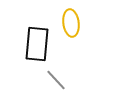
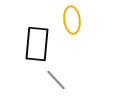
yellow ellipse: moved 1 px right, 3 px up
